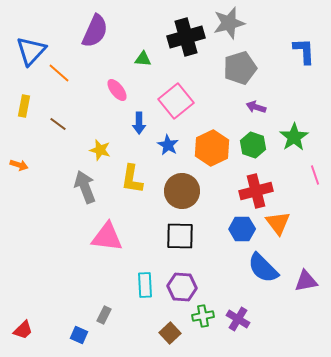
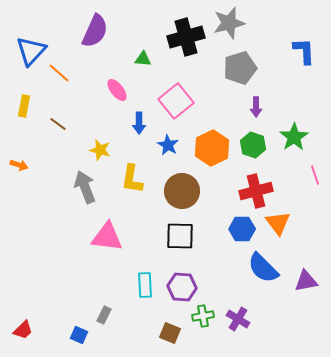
purple arrow: rotated 108 degrees counterclockwise
brown square: rotated 25 degrees counterclockwise
